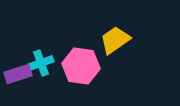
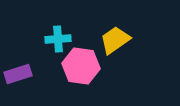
cyan cross: moved 17 px right, 24 px up; rotated 15 degrees clockwise
